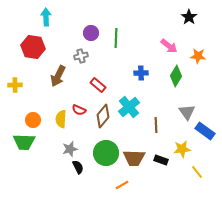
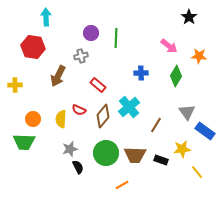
orange star: moved 1 px right
orange circle: moved 1 px up
brown line: rotated 35 degrees clockwise
brown trapezoid: moved 1 px right, 3 px up
